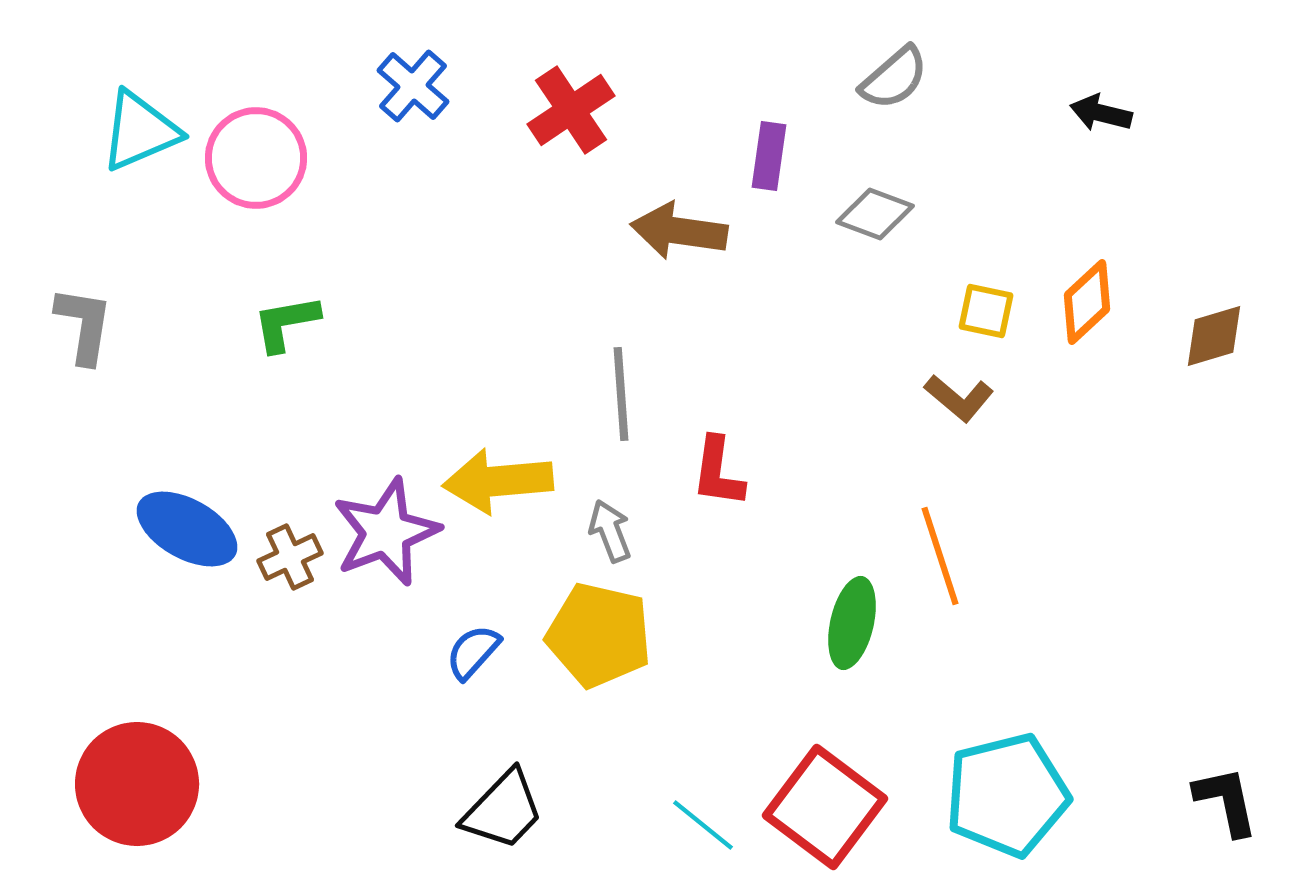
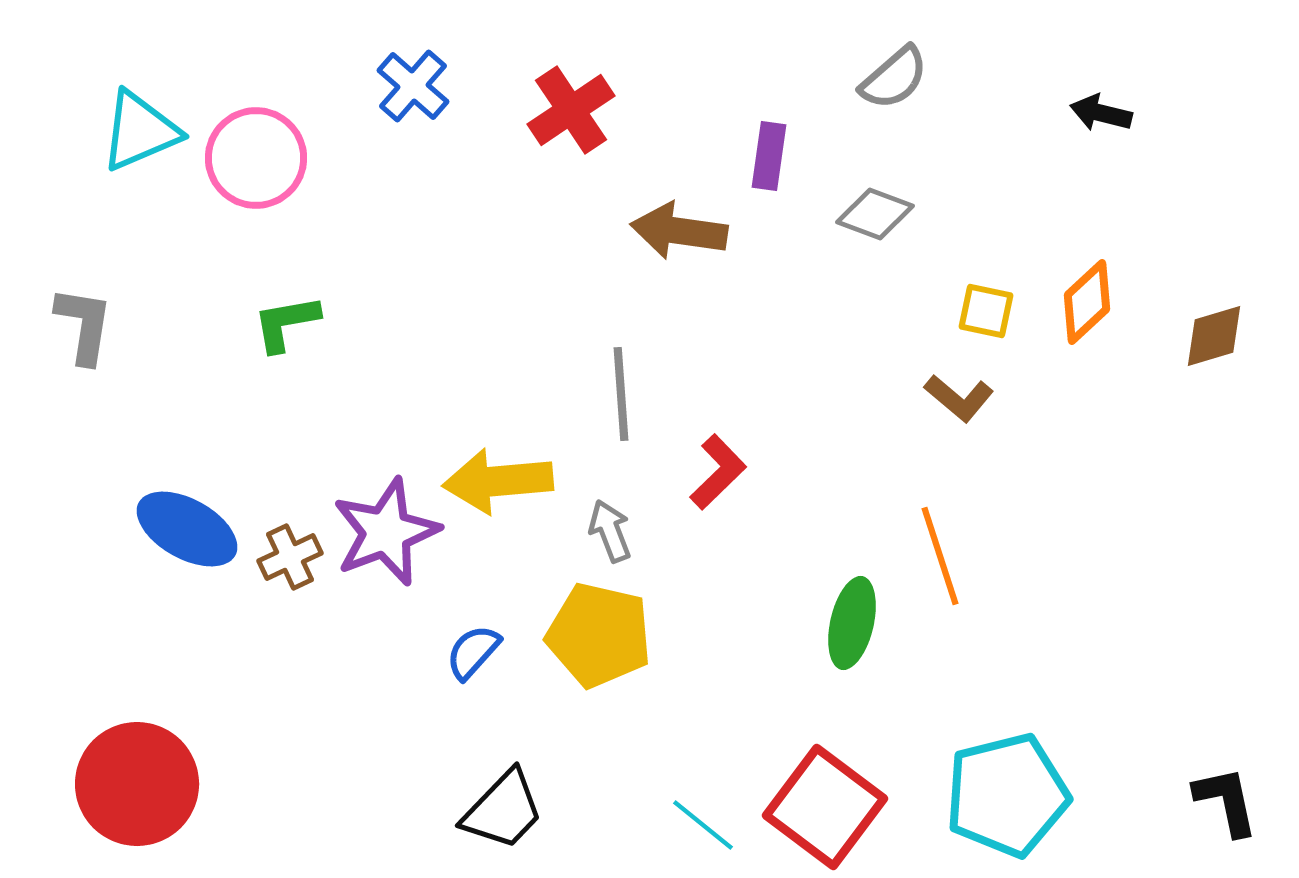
red L-shape: rotated 142 degrees counterclockwise
